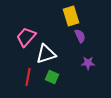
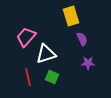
purple semicircle: moved 2 px right, 3 px down
red line: rotated 24 degrees counterclockwise
